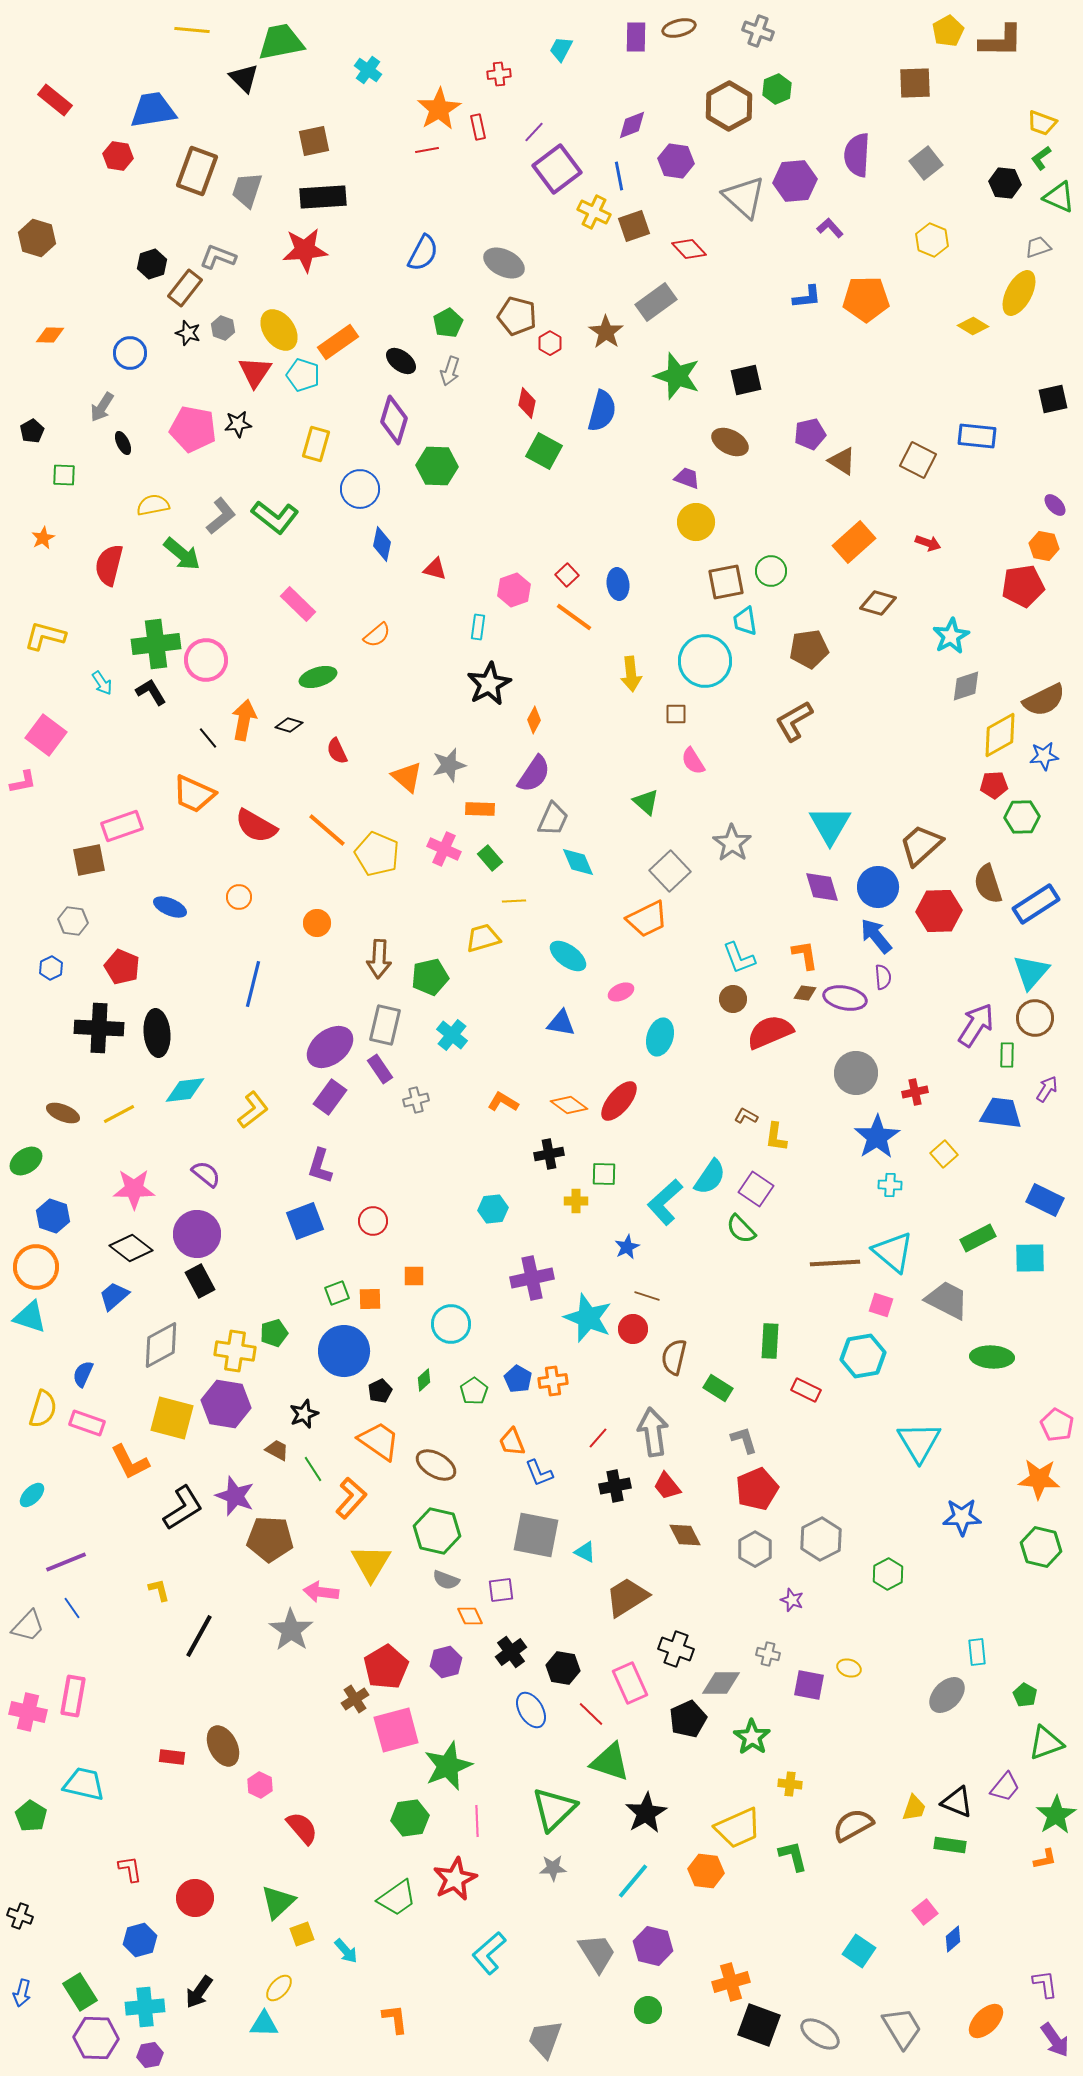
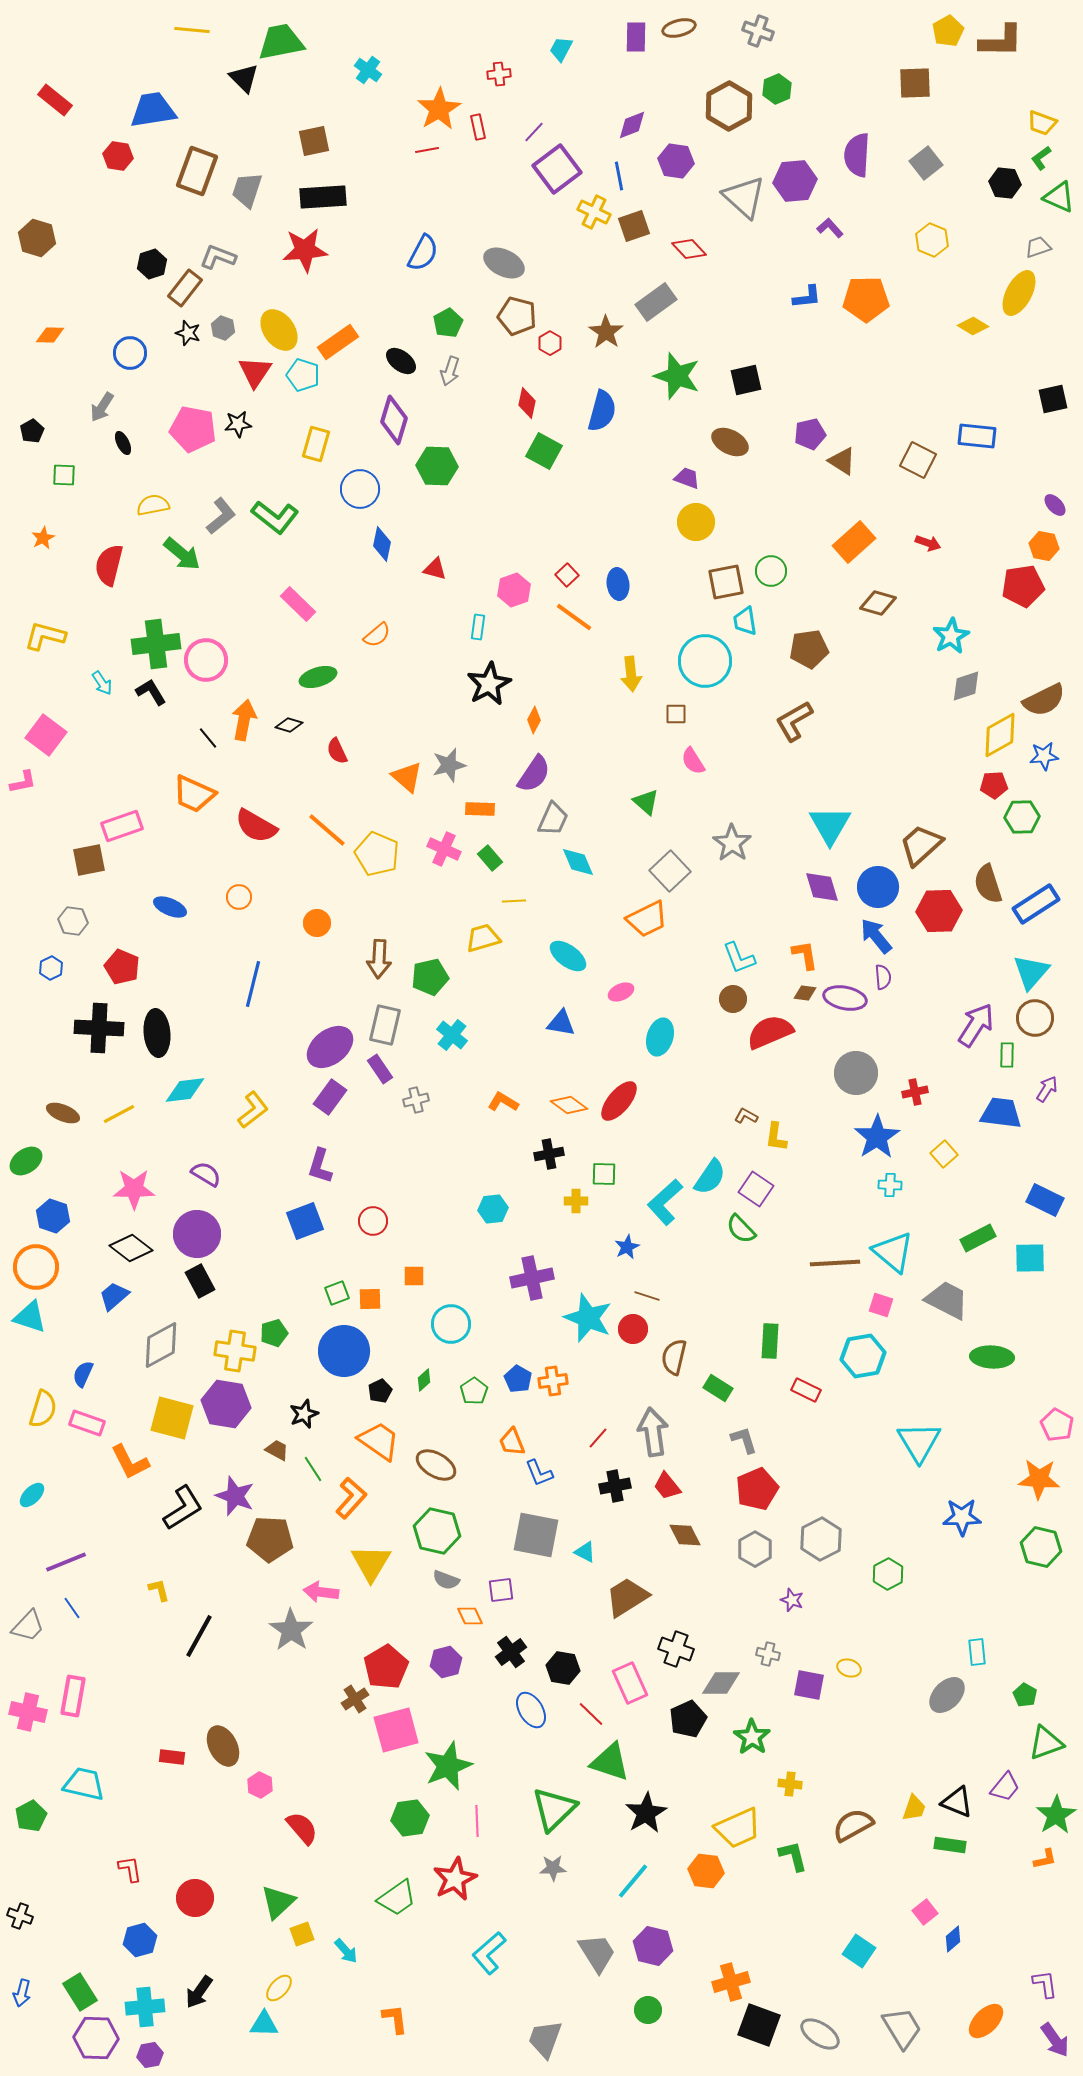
purple semicircle at (206, 1174): rotated 8 degrees counterclockwise
green pentagon at (31, 1816): rotated 12 degrees clockwise
